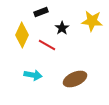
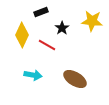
brown ellipse: rotated 55 degrees clockwise
